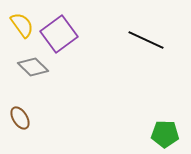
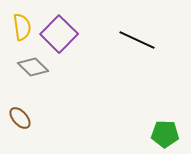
yellow semicircle: moved 2 px down; rotated 28 degrees clockwise
purple square: rotated 9 degrees counterclockwise
black line: moved 9 px left
brown ellipse: rotated 10 degrees counterclockwise
